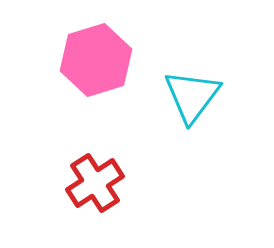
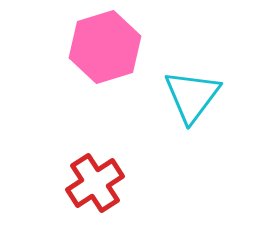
pink hexagon: moved 9 px right, 13 px up
